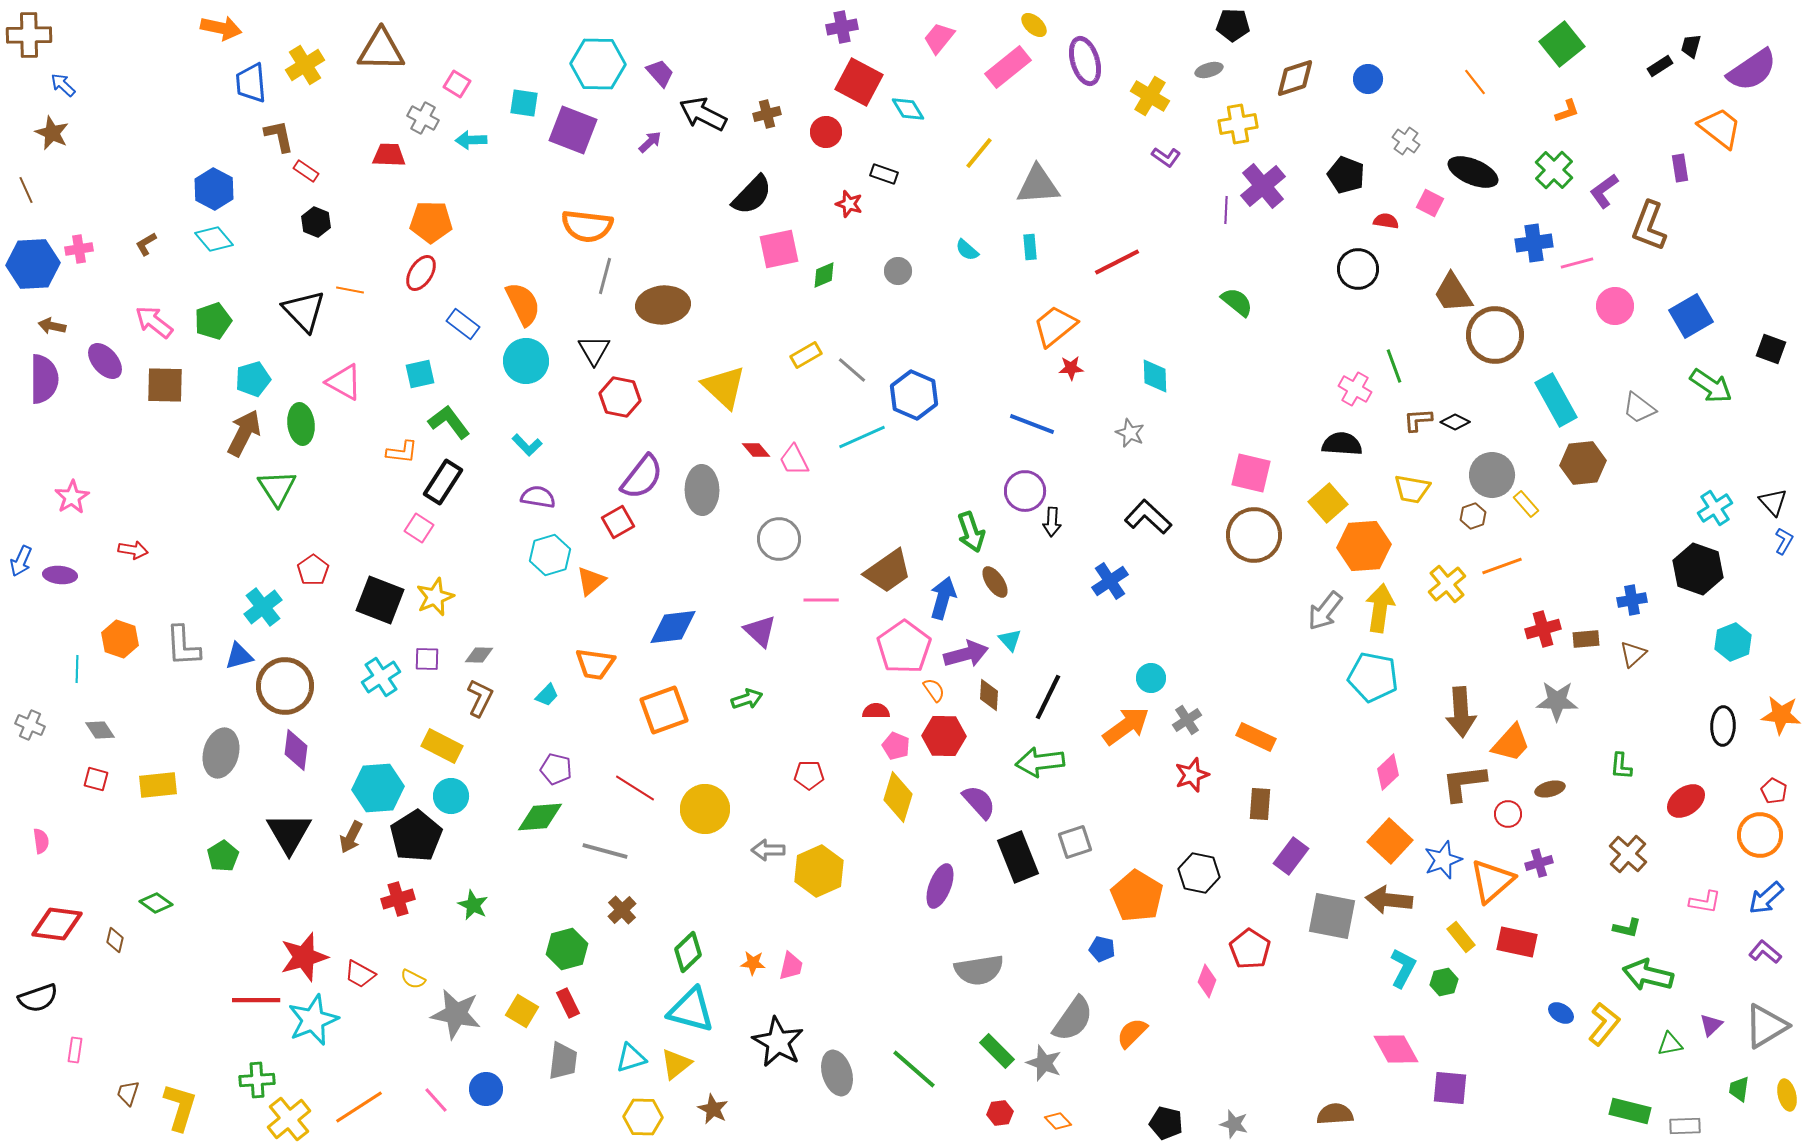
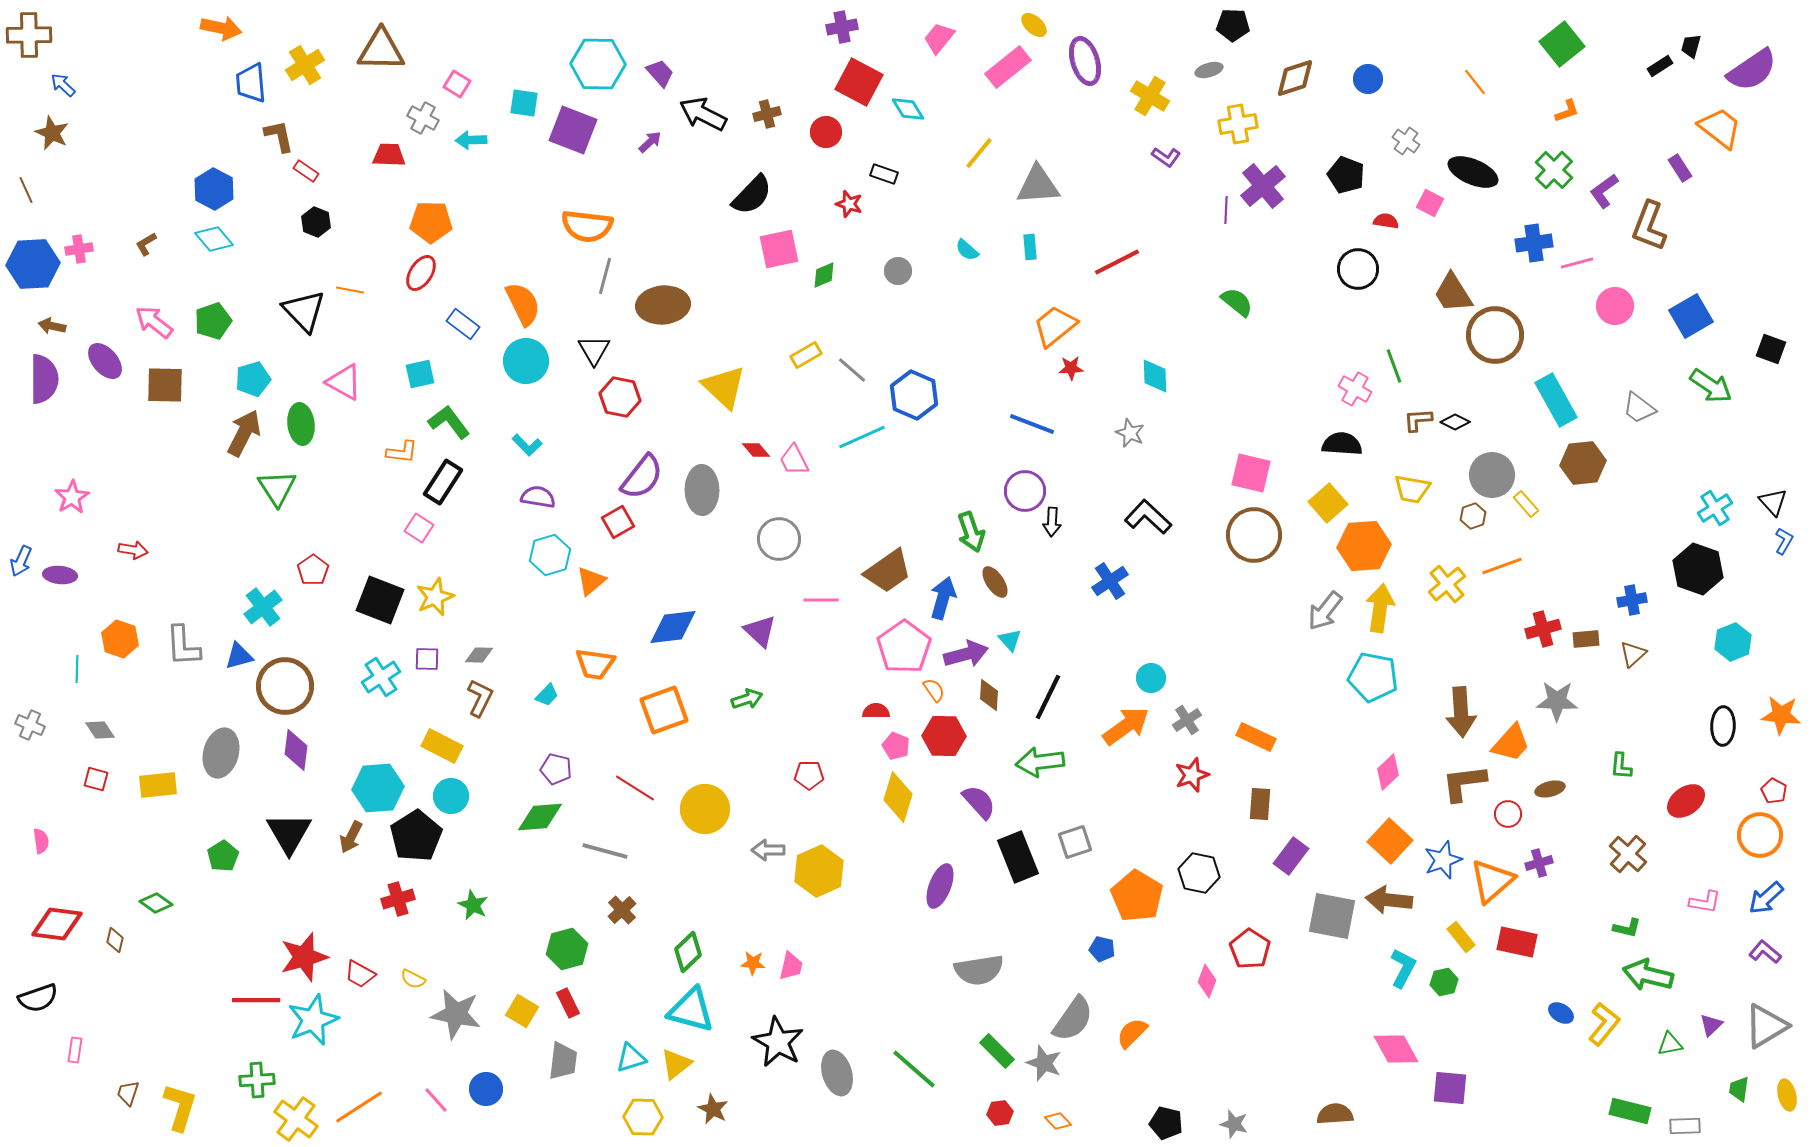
purple rectangle at (1680, 168): rotated 24 degrees counterclockwise
yellow cross at (289, 1119): moved 7 px right; rotated 15 degrees counterclockwise
